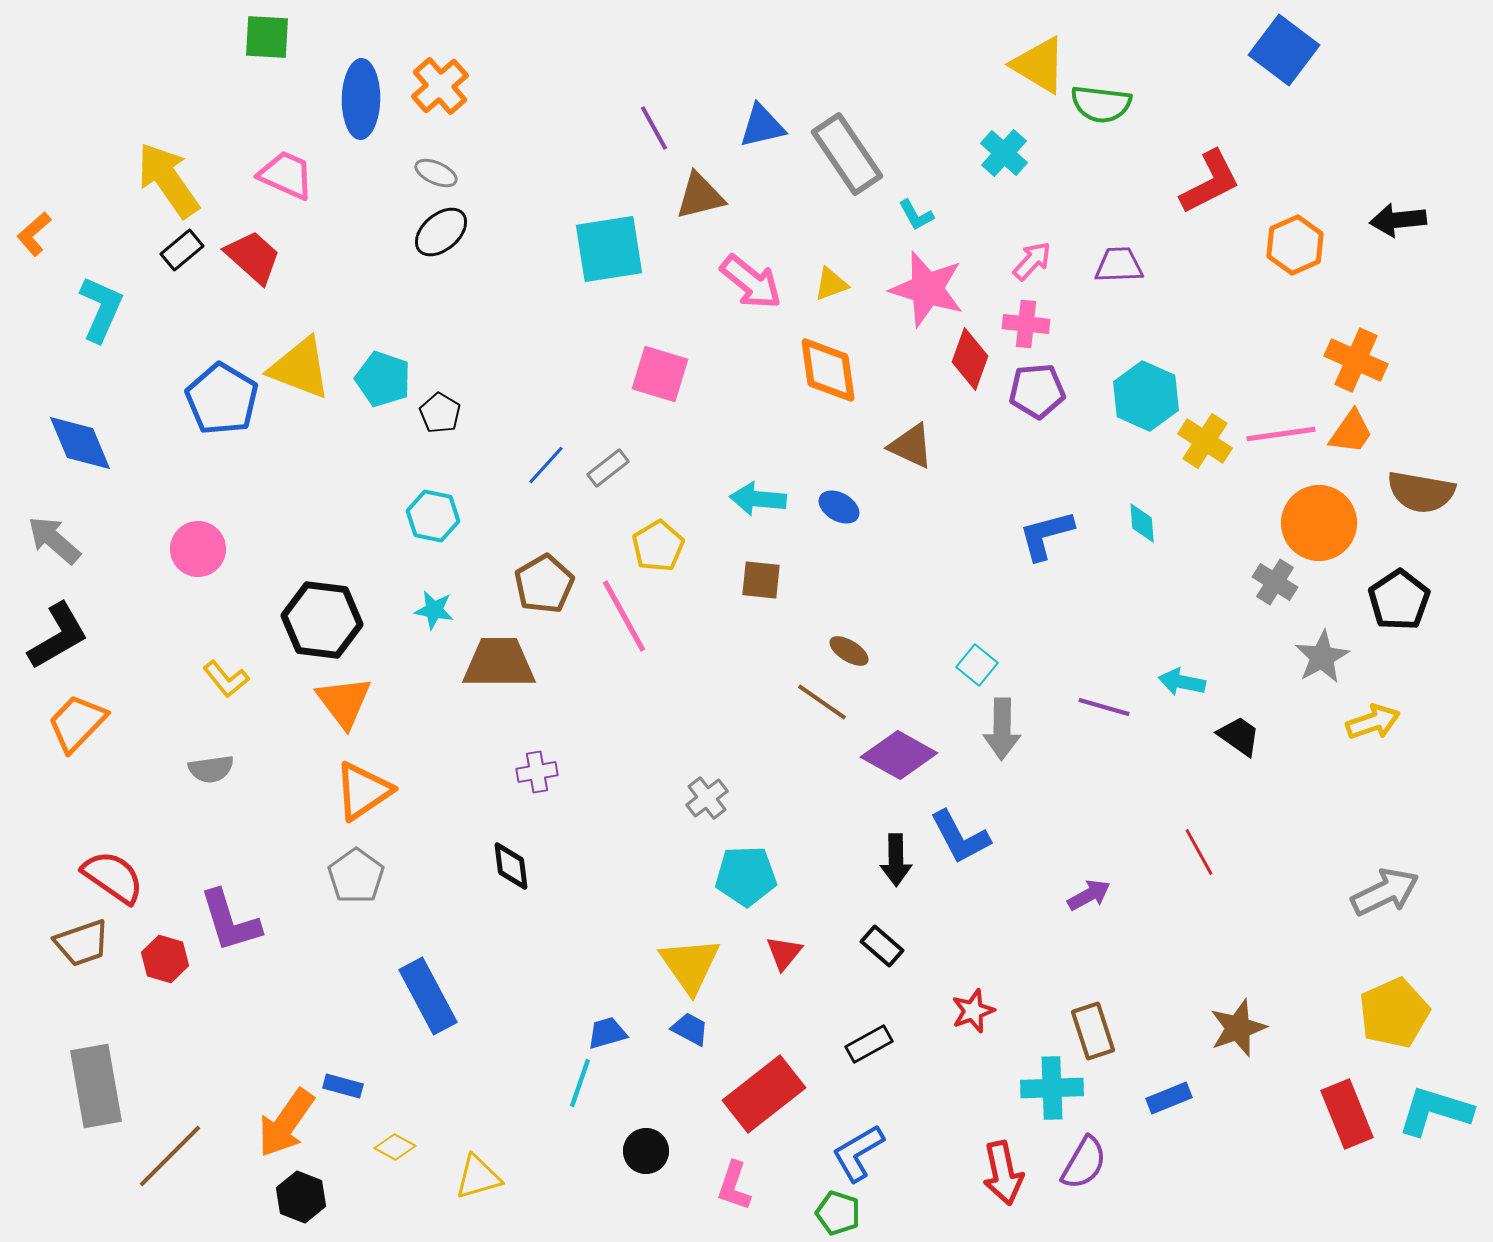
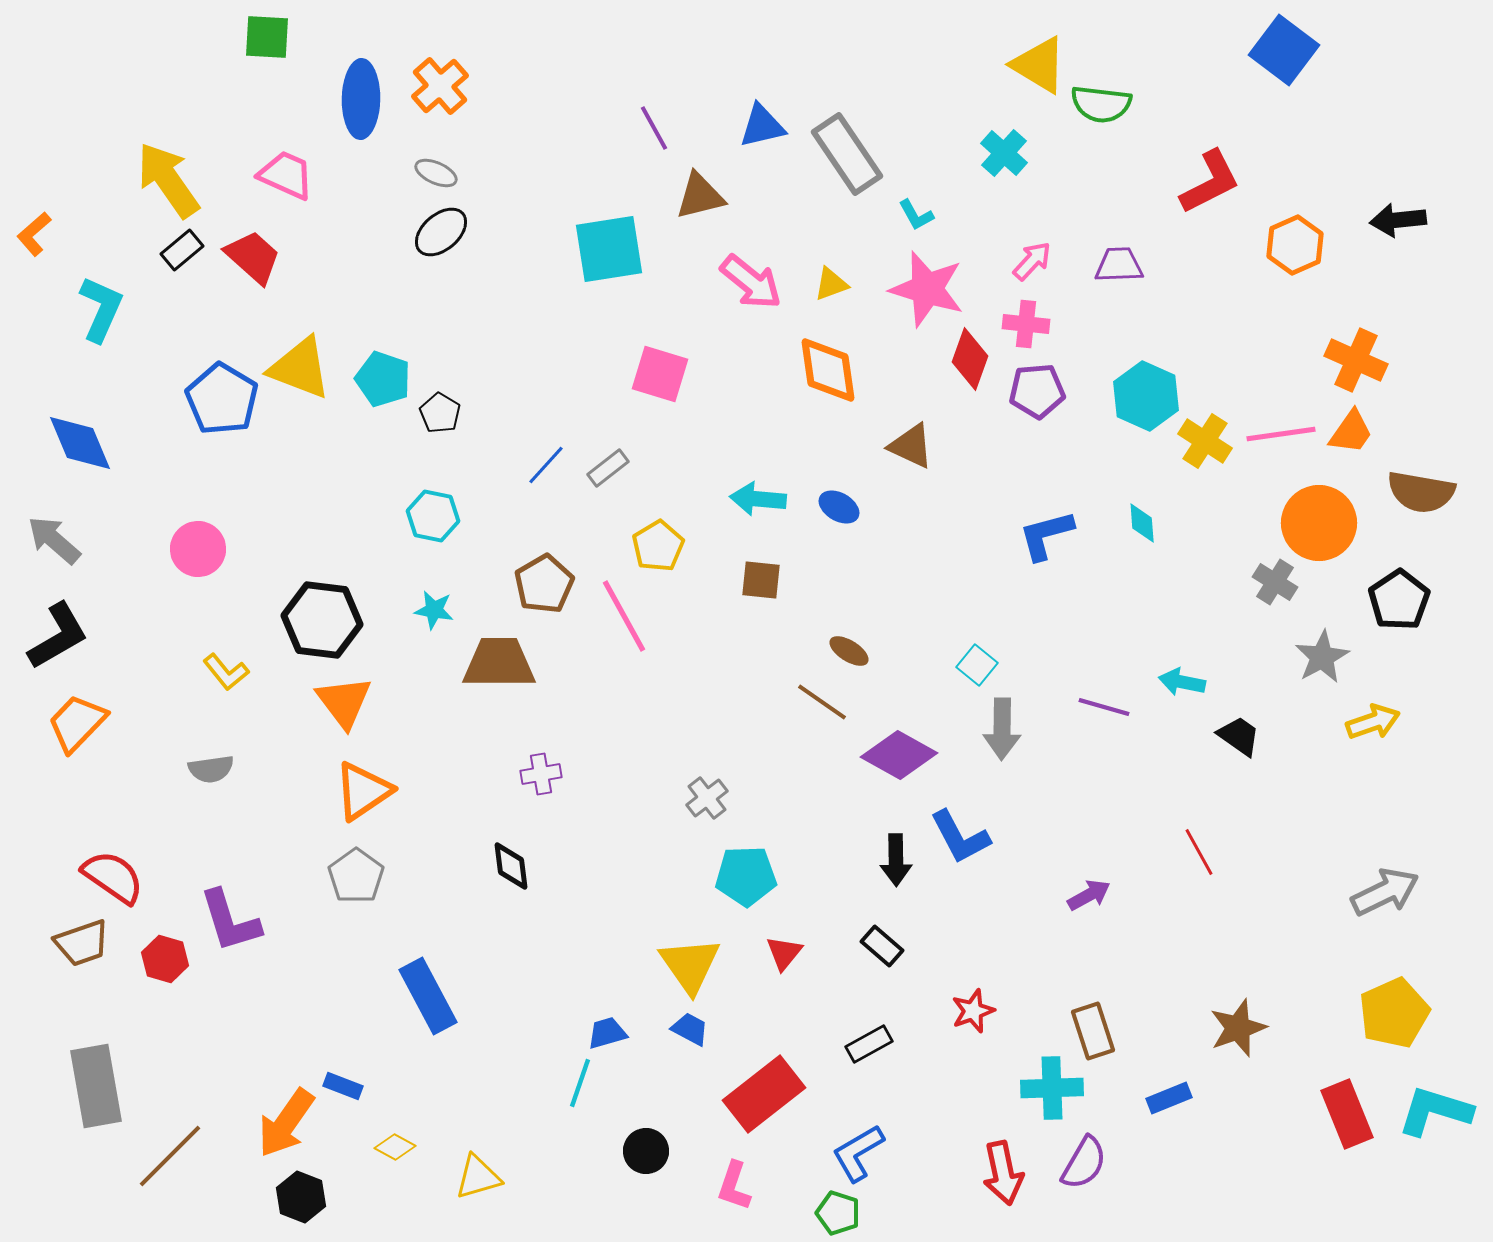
yellow L-shape at (226, 679): moved 7 px up
purple cross at (537, 772): moved 4 px right, 2 px down
blue rectangle at (343, 1086): rotated 6 degrees clockwise
